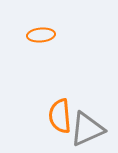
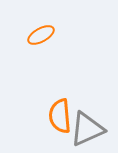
orange ellipse: rotated 24 degrees counterclockwise
